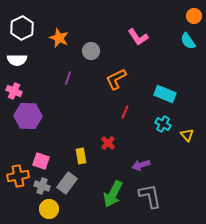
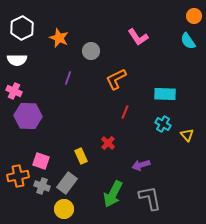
cyan rectangle: rotated 20 degrees counterclockwise
yellow rectangle: rotated 14 degrees counterclockwise
gray L-shape: moved 2 px down
yellow circle: moved 15 px right
